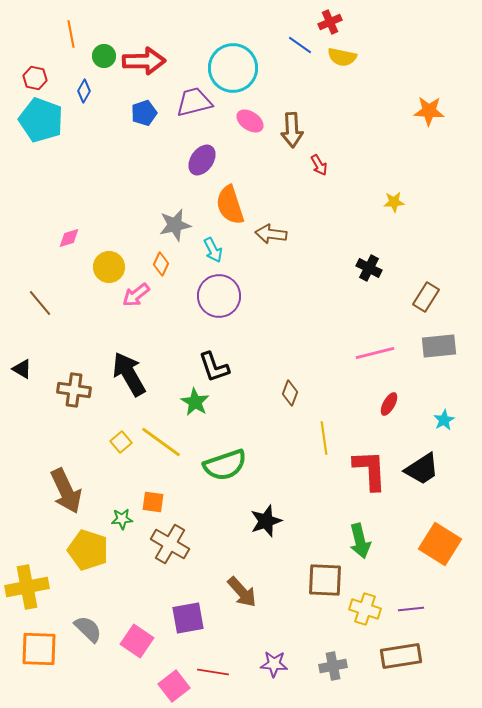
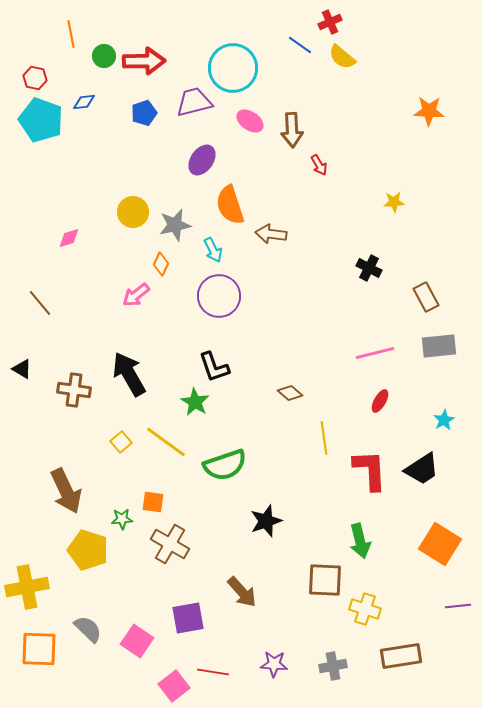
yellow semicircle at (342, 57): rotated 28 degrees clockwise
blue diamond at (84, 91): moved 11 px down; rotated 55 degrees clockwise
yellow circle at (109, 267): moved 24 px right, 55 px up
brown rectangle at (426, 297): rotated 60 degrees counterclockwise
brown diamond at (290, 393): rotated 70 degrees counterclockwise
red ellipse at (389, 404): moved 9 px left, 3 px up
yellow line at (161, 442): moved 5 px right
purple line at (411, 609): moved 47 px right, 3 px up
